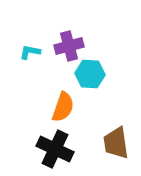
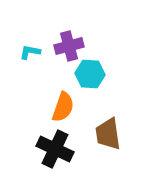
brown trapezoid: moved 8 px left, 9 px up
